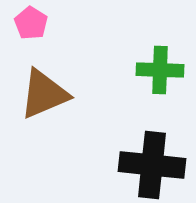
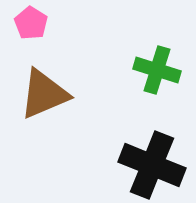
green cross: moved 3 px left; rotated 15 degrees clockwise
black cross: rotated 16 degrees clockwise
